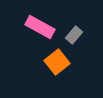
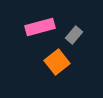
pink rectangle: rotated 44 degrees counterclockwise
